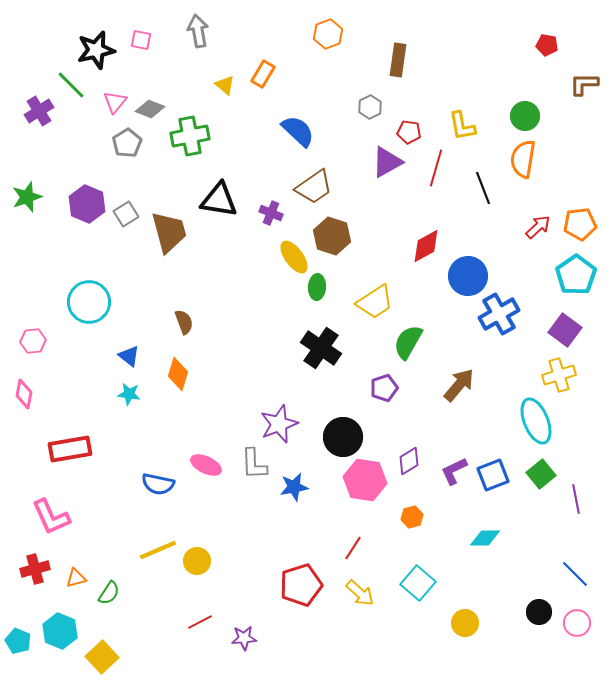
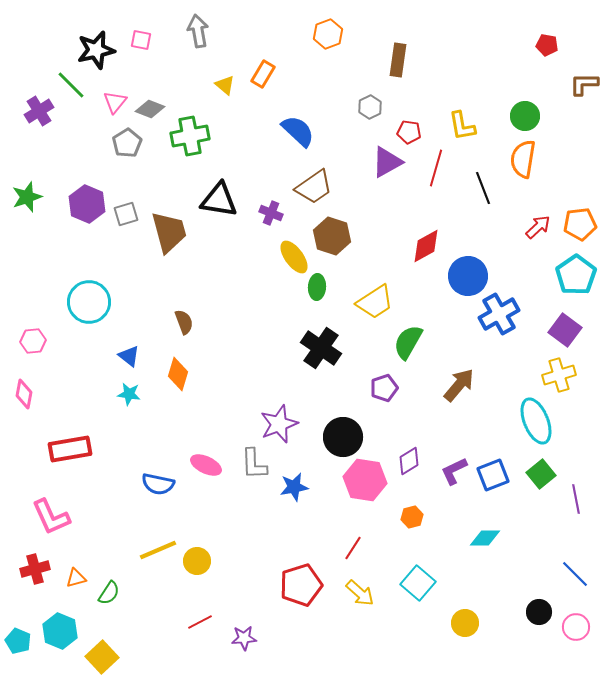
gray square at (126, 214): rotated 15 degrees clockwise
pink circle at (577, 623): moved 1 px left, 4 px down
